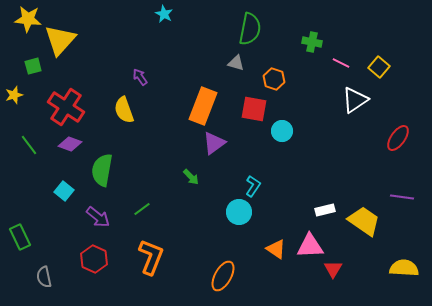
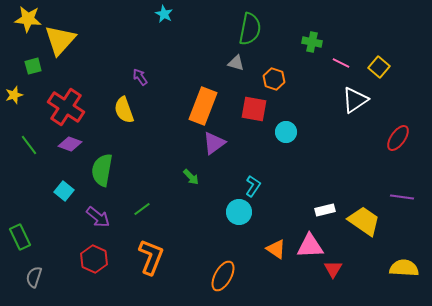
cyan circle at (282, 131): moved 4 px right, 1 px down
gray semicircle at (44, 277): moved 10 px left; rotated 30 degrees clockwise
